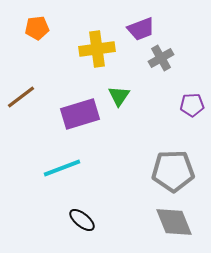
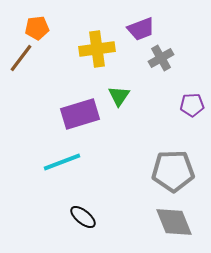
brown line: moved 39 px up; rotated 16 degrees counterclockwise
cyan line: moved 6 px up
black ellipse: moved 1 px right, 3 px up
